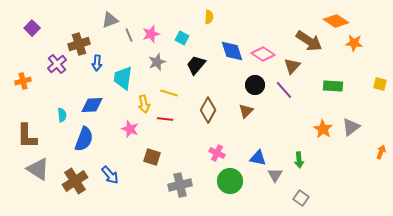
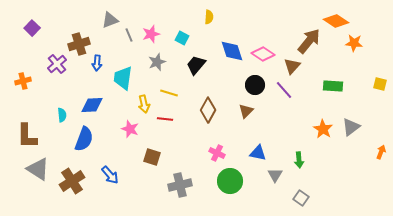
brown arrow at (309, 41): rotated 84 degrees counterclockwise
blue triangle at (258, 158): moved 5 px up
brown cross at (75, 181): moved 3 px left
